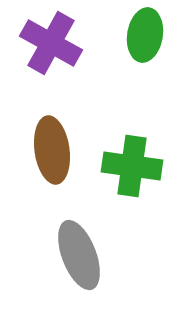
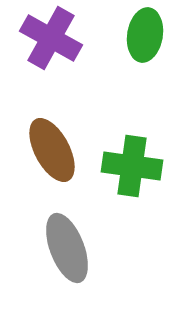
purple cross: moved 5 px up
brown ellipse: rotated 20 degrees counterclockwise
gray ellipse: moved 12 px left, 7 px up
